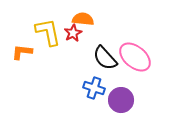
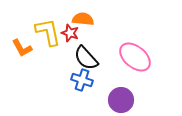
red star: moved 3 px left; rotated 24 degrees counterclockwise
orange L-shape: moved 4 px up; rotated 125 degrees counterclockwise
black semicircle: moved 19 px left
blue cross: moved 12 px left, 8 px up
